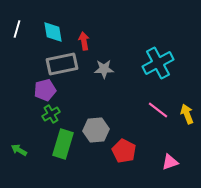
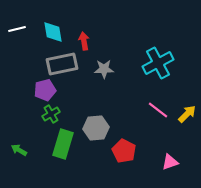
white line: rotated 60 degrees clockwise
yellow arrow: rotated 66 degrees clockwise
gray hexagon: moved 2 px up
